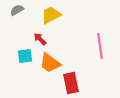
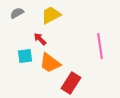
gray semicircle: moved 3 px down
red rectangle: rotated 45 degrees clockwise
